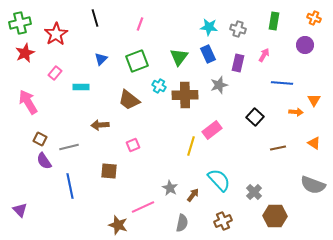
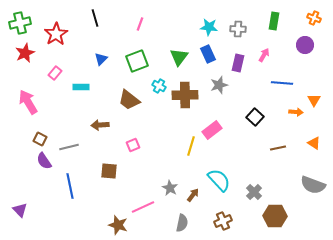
gray cross at (238, 29): rotated 14 degrees counterclockwise
